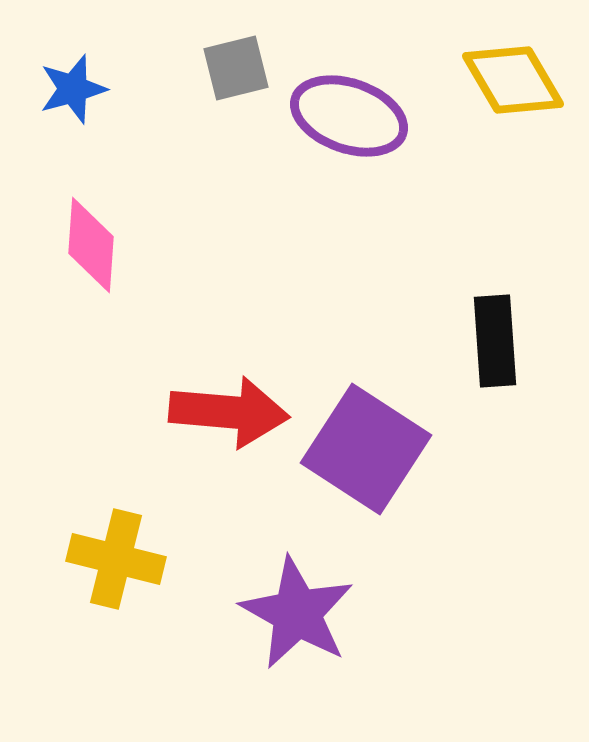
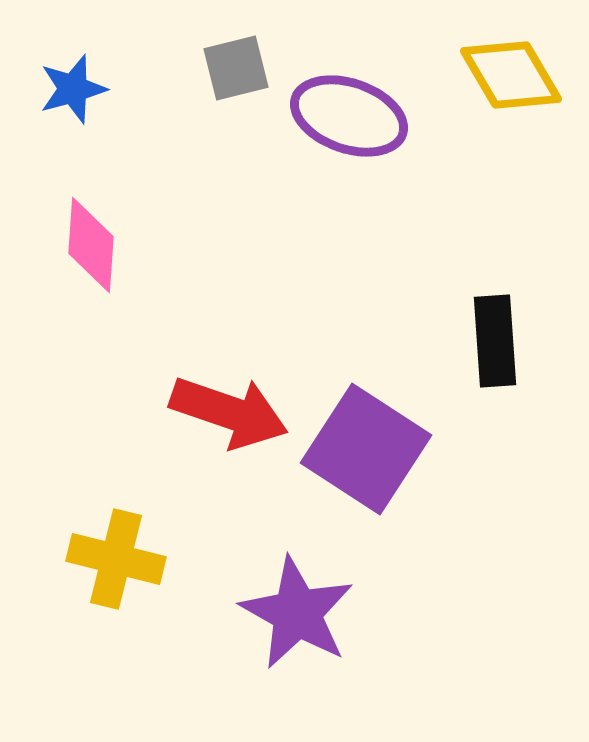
yellow diamond: moved 2 px left, 5 px up
red arrow: rotated 14 degrees clockwise
